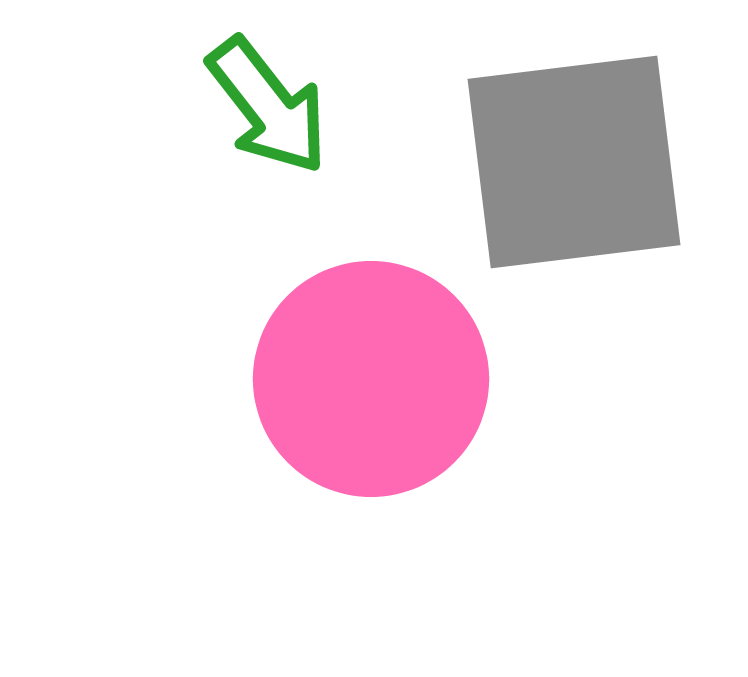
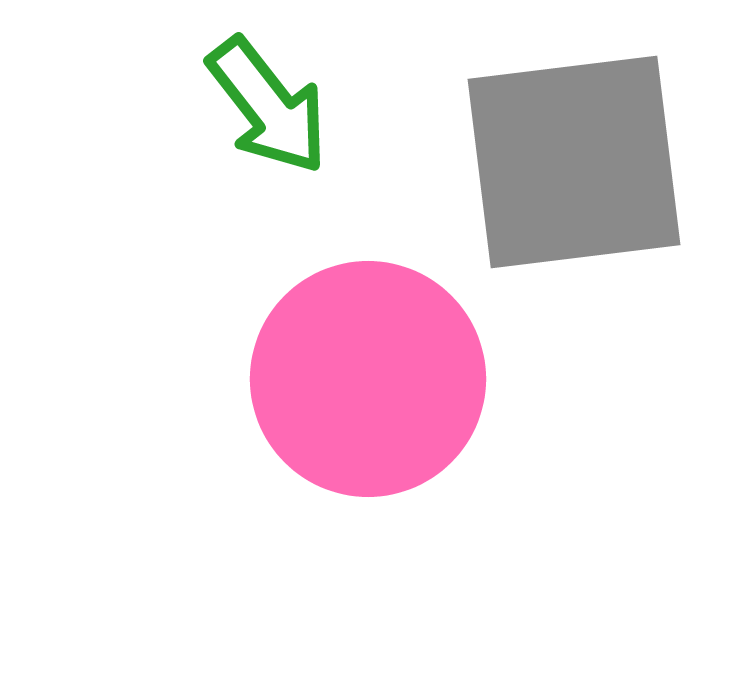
pink circle: moved 3 px left
